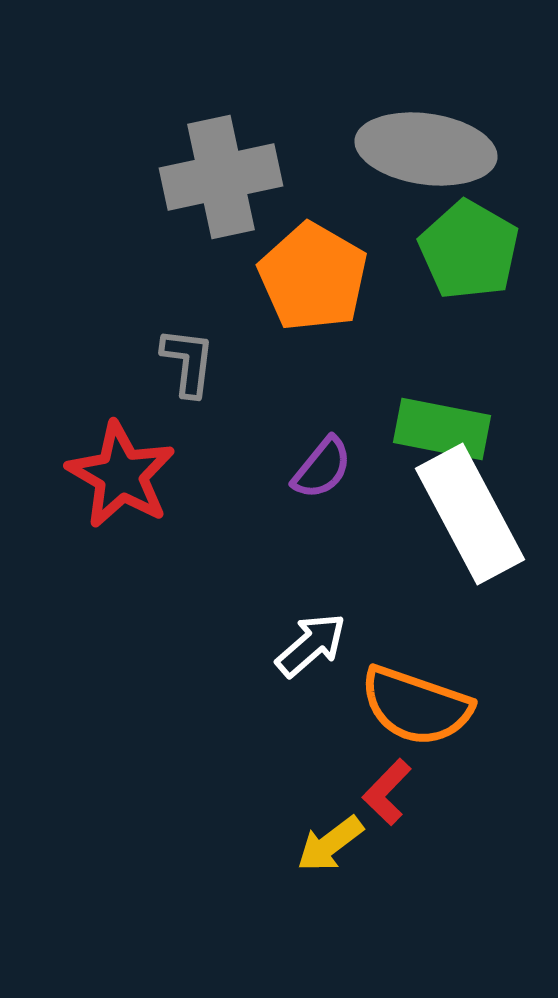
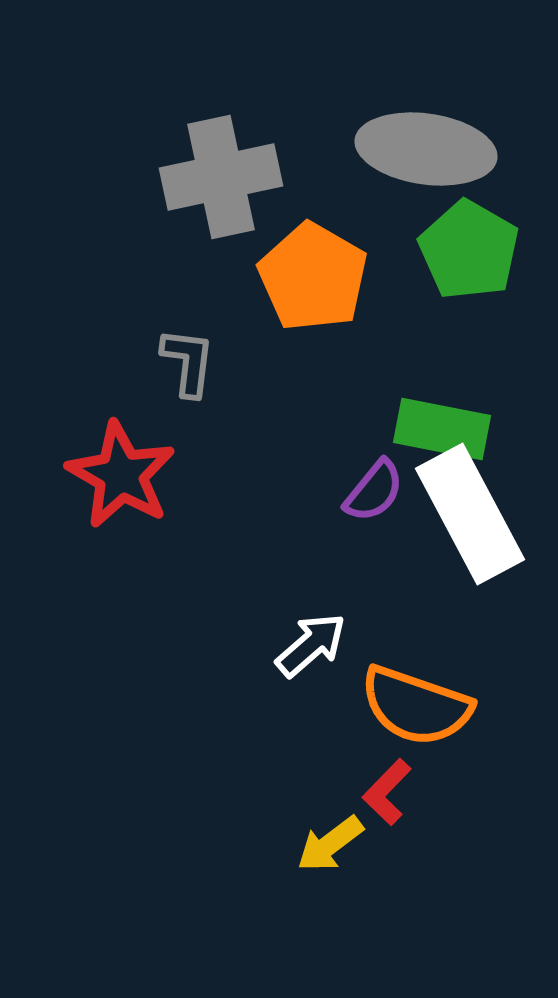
purple semicircle: moved 52 px right, 23 px down
